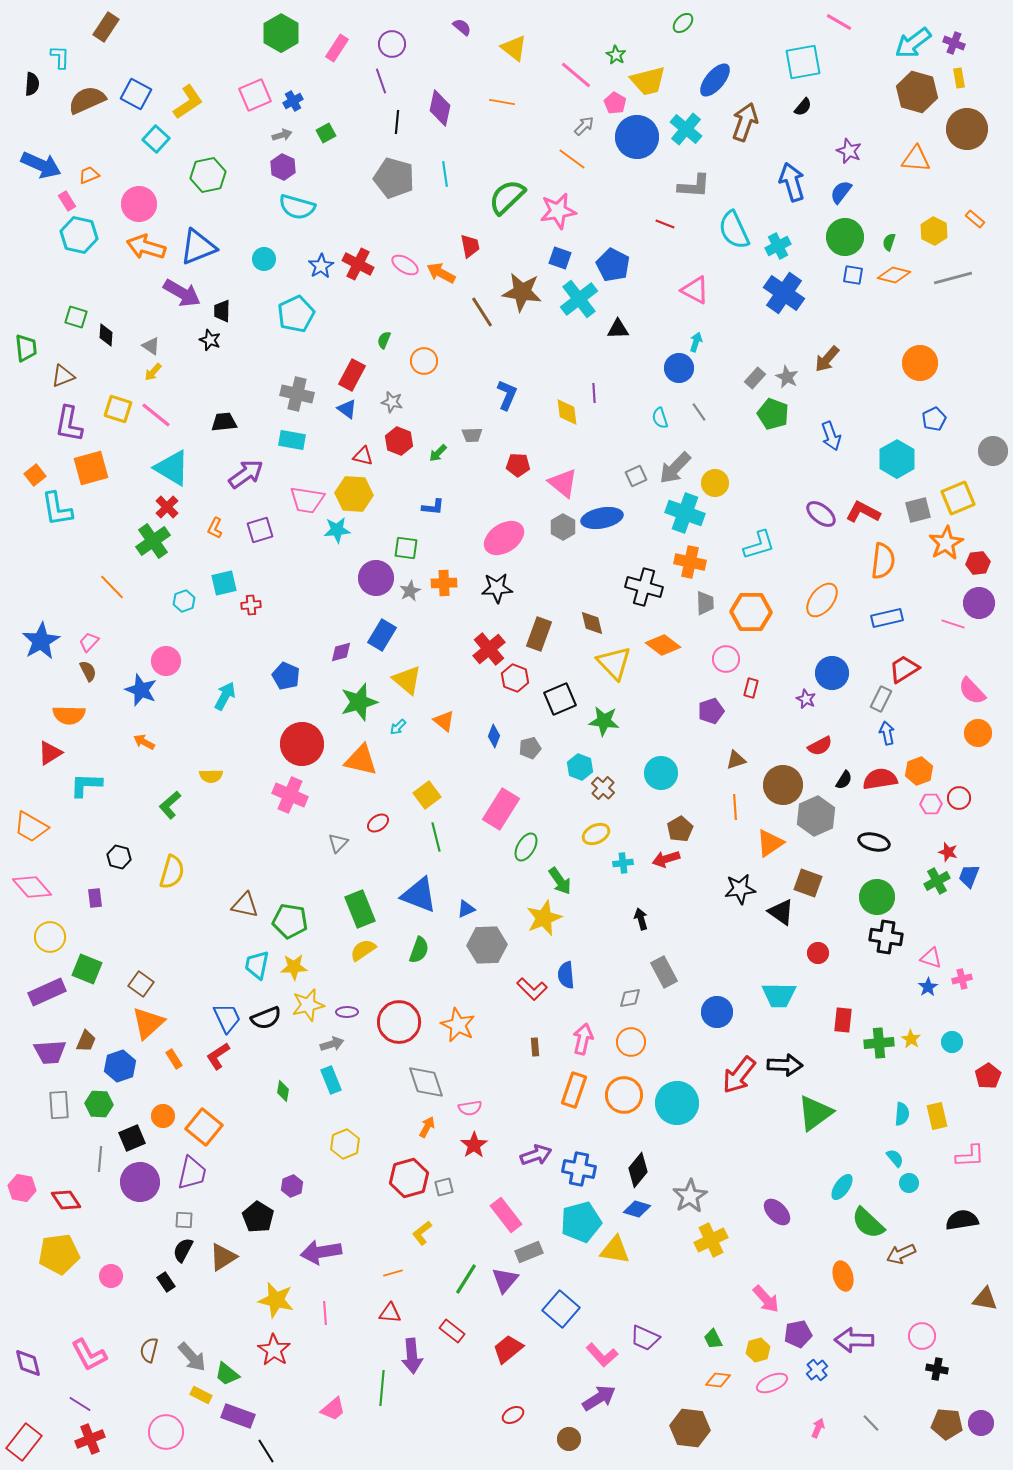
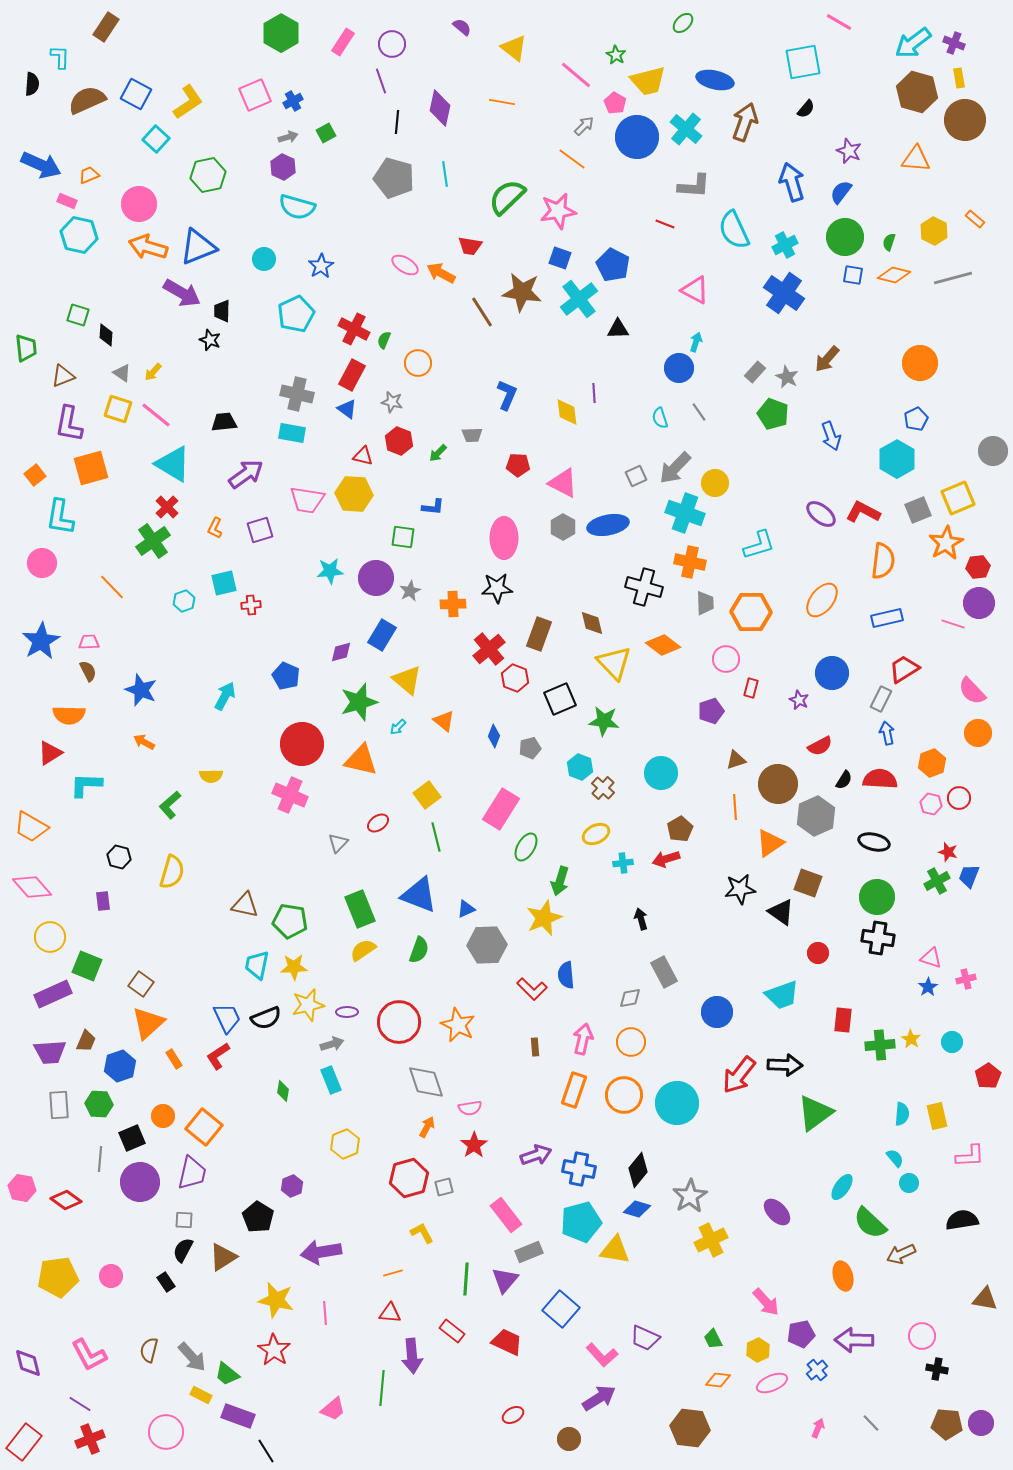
pink rectangle at (337, 48): moved 6 px right, 6 px up
blue ellipse at (715, 80): rotated 63 degrees clockwise
black semicircle at (803, 107): moved 3 px right, 2 px down
brown circle at (967, 129): moved 2 px left, 9 px up
gray arrow at (282, 135): moved 6 px right, 2 px down
pink rectangle at (67, 201): rotated 36 degrees counterclockwise
red trapezoid at (470, 246): rotated 110 degrees clockwise
cyan cross at (778, 246): moved 7 px right, 1 px up
orange arrow at (146, 247): moved 2 px right
red cross at (358, 264): moved 4 px left, 65 px down
green square at (76, 317): moved 2 px right, 2 px up
gray triangle at (151, 346): moved 29 px left, 27 px down
orange circle at (424, 361): moved 6 px left, 2 px down
gray rectangle at (755, 378): moved 6 px up
blue pentagon at (934, 419): moved 18 px left
cyan rectangle at (292, 440): moved 7 px up
cyan triangle at (172, 468): moved 1 px right, 4 px up
pink triangle at (563, 483): rotated 12 degrees counterclockwise
cyan L-shape at (57, 509): moved 3 px right, 8 px down; rotated 18 degrees clockwise
gray square at (918, 510): rotated 8 degrees counterclockwise
blue ellipse at (602, 518): moved 6 px right, 7 px down
cyan star at (337, 530): moved 7 px left, 41 px down
pink ellipse at (504, 538): rotated 57 degrees counterclockwise
green square at (406, 548): moved 3 px left, 11 px up
red hexagon at (978, 563): moved 4 px down
orange cross at (444, 583): moved 9 px right, 21 px down
pink trapezoid at (89, 642): rotated 45 degrees clockwise
pink circle at (166, 661): moved 124 px left, 98 px up
purple star at (806, 699): moved 7 px left, 1 px down
orange hexagon at (919, 771): moved 13 px right, 8 px up
red semicircle at (880, 779): rotated 12 degrees clockwise
brown circle at (783, 785): moved 5 px left, 1 px up
pink hexagon at (931, 804): rotated 15 degrees clockwise
green arrow at (560, 881): rotated 52 degrees clockwise
purple rectangle at (95, 898): moved 8 px right, 3 px down
black cross at (886, 937): moved 8 px left, 1 px down
green square at (87, 969): moved 3 px up
pink cross at (962, 979): moved 4 px right
purple rectangle at (47, 992): moved 6 px right, 2 px down
cyan trapezoid at (779, 995): moved 3 px right; rotated 21 degrees counterclockwise
green cross at (879, 1043): moved 1 px right, 2 px down
red diamond at (66, 1200): rotated 20 degrees counterclockwise
green semicircle at (868, 1223): moved 2 px right
yellow L-shape at (422, 1233): rotated 100 degrees clockwise
yellow pentagon at (59, 1254): moved 1 px left, 23 px down
green line at (466, 1279): rotated 28 degrees counterclockwise
pink arrow at (766, 1299): moved 3 px down
purple pentagon at (798, 1334): moved 3 px right
red trapezoid at (508, 1349): moved 1 px left, 7 px up; rotated 64 degrees clockwise
yellow hexagon at (758, 1350): rotated 10 degrees counterclockwise
